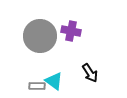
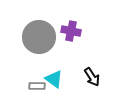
gray circle: moved 1 px left, 1 px down
black arrow: moved 2 px right, 4 px down
cyan triangle: moved 2 px up
